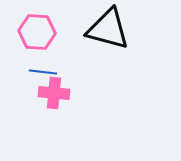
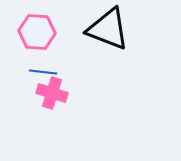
black triangle: rotated 6 degrees clockwise
pink cross: moved 2 px left; rotated 12 degrees clockwise
